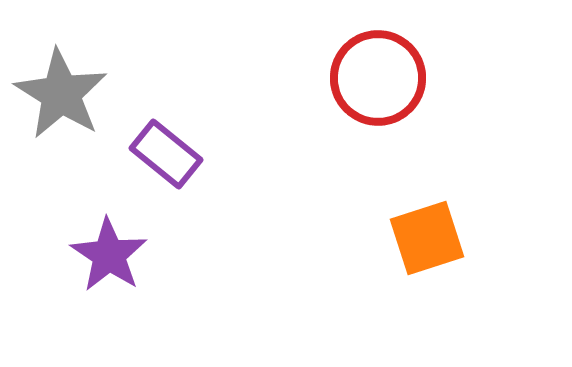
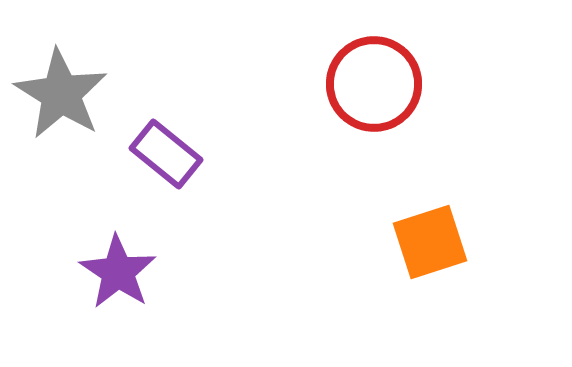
red circle: moved 4 px left, 6 px down
orange square: moved 3 px right, 4 px down
purple star: moved 9 px right, 17 px down
